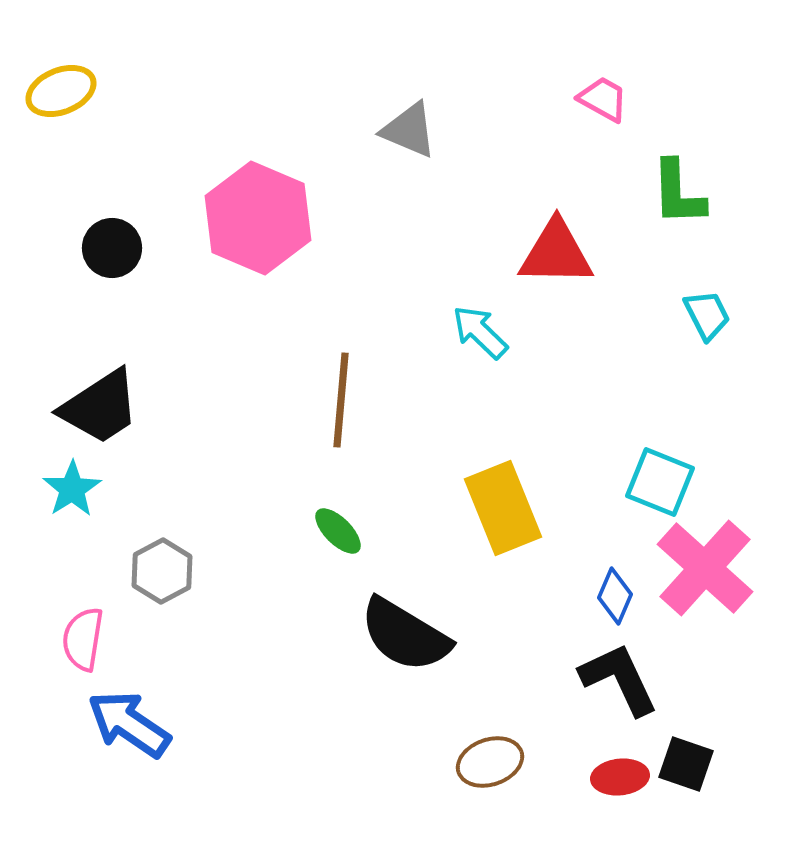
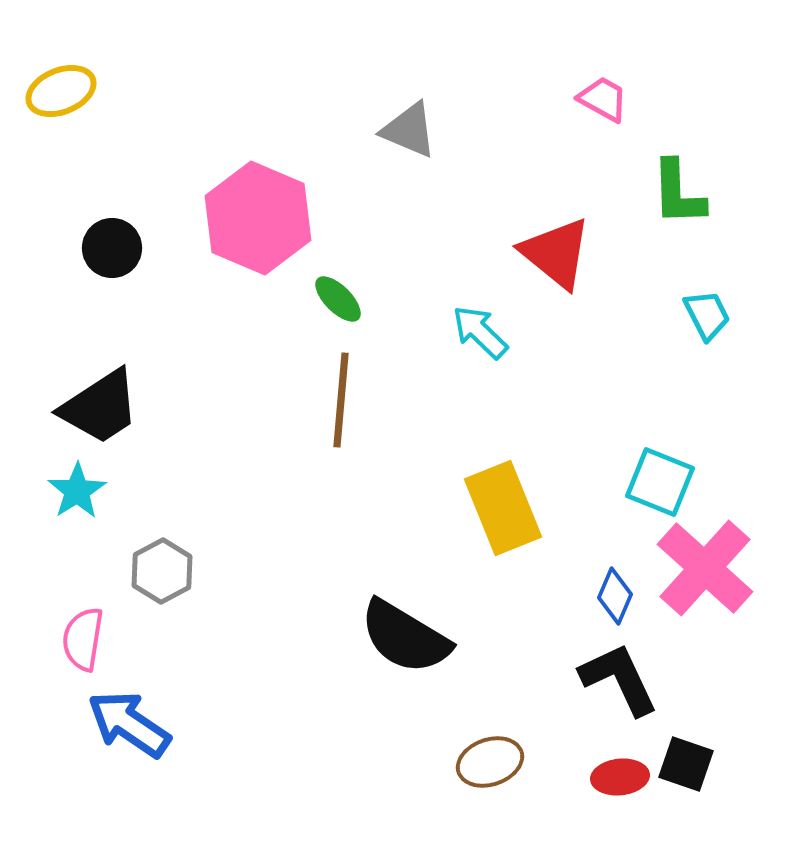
red triangle: rotated 38 degrees clockwise
cyan star: moved 5 px right, 2 px down
green ellipse: moved 232 px up
black semicircle: moved 2 px down
